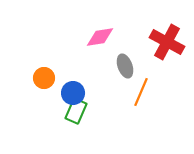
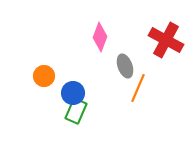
pink diamond: rotated 60 degrees counterclockwise
red cross: moved 1 px left, 2 px up
orange circle: moved 2 px up
orange line: moved 3 px left, 4 px up
